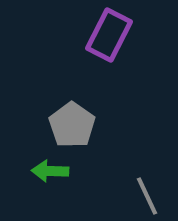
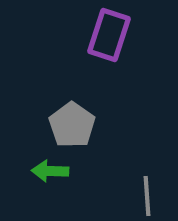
purple rectangle: rotated 9 degrees counterclockwise
gray line: rotated 21 degrees clockwise
